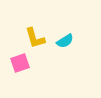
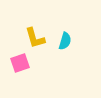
cyan semicircle: rotated 42 degrees counterclockwise
